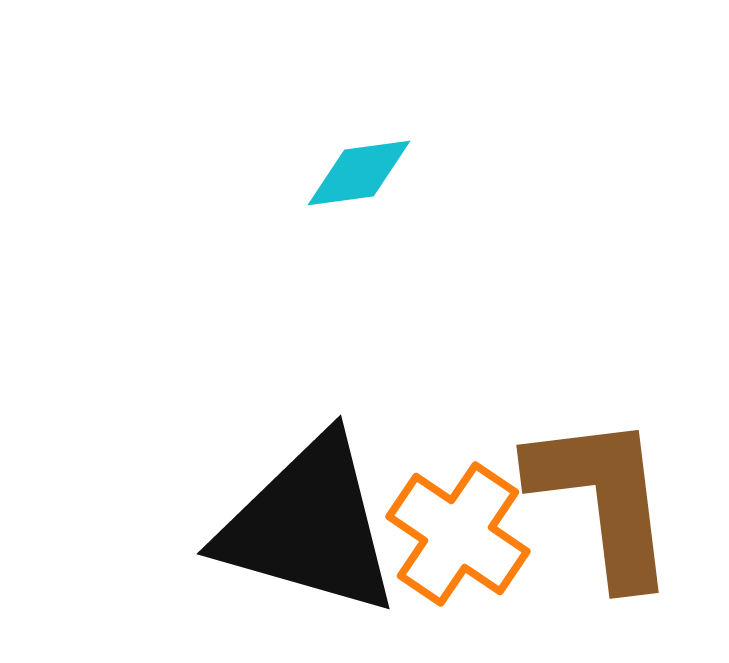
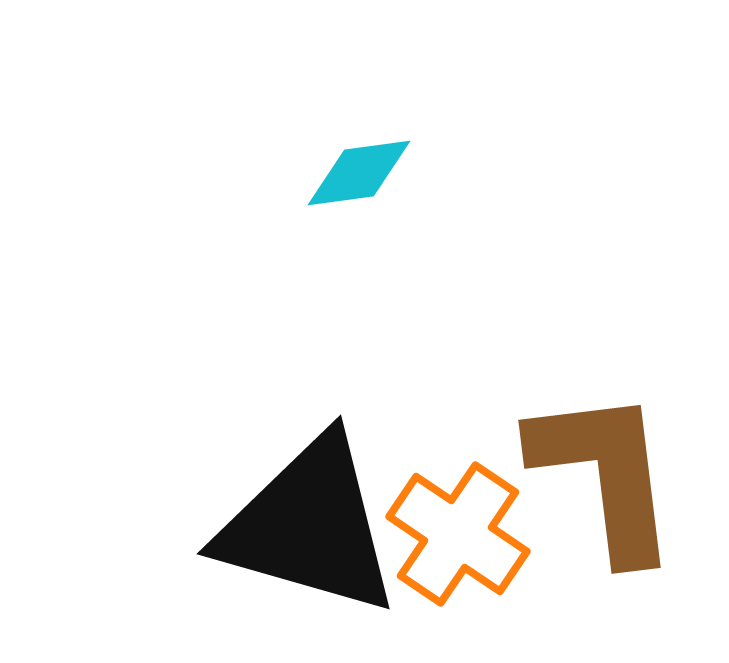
brown L-shape: moved 2 px right, 25 px up
